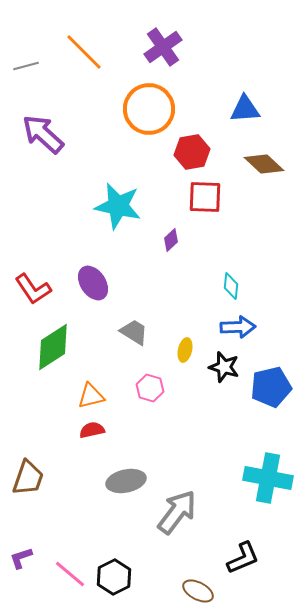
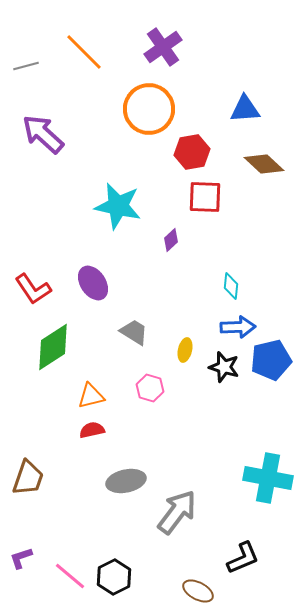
blue pentagon: moved 27 px up
pink line: moved 2 px down
